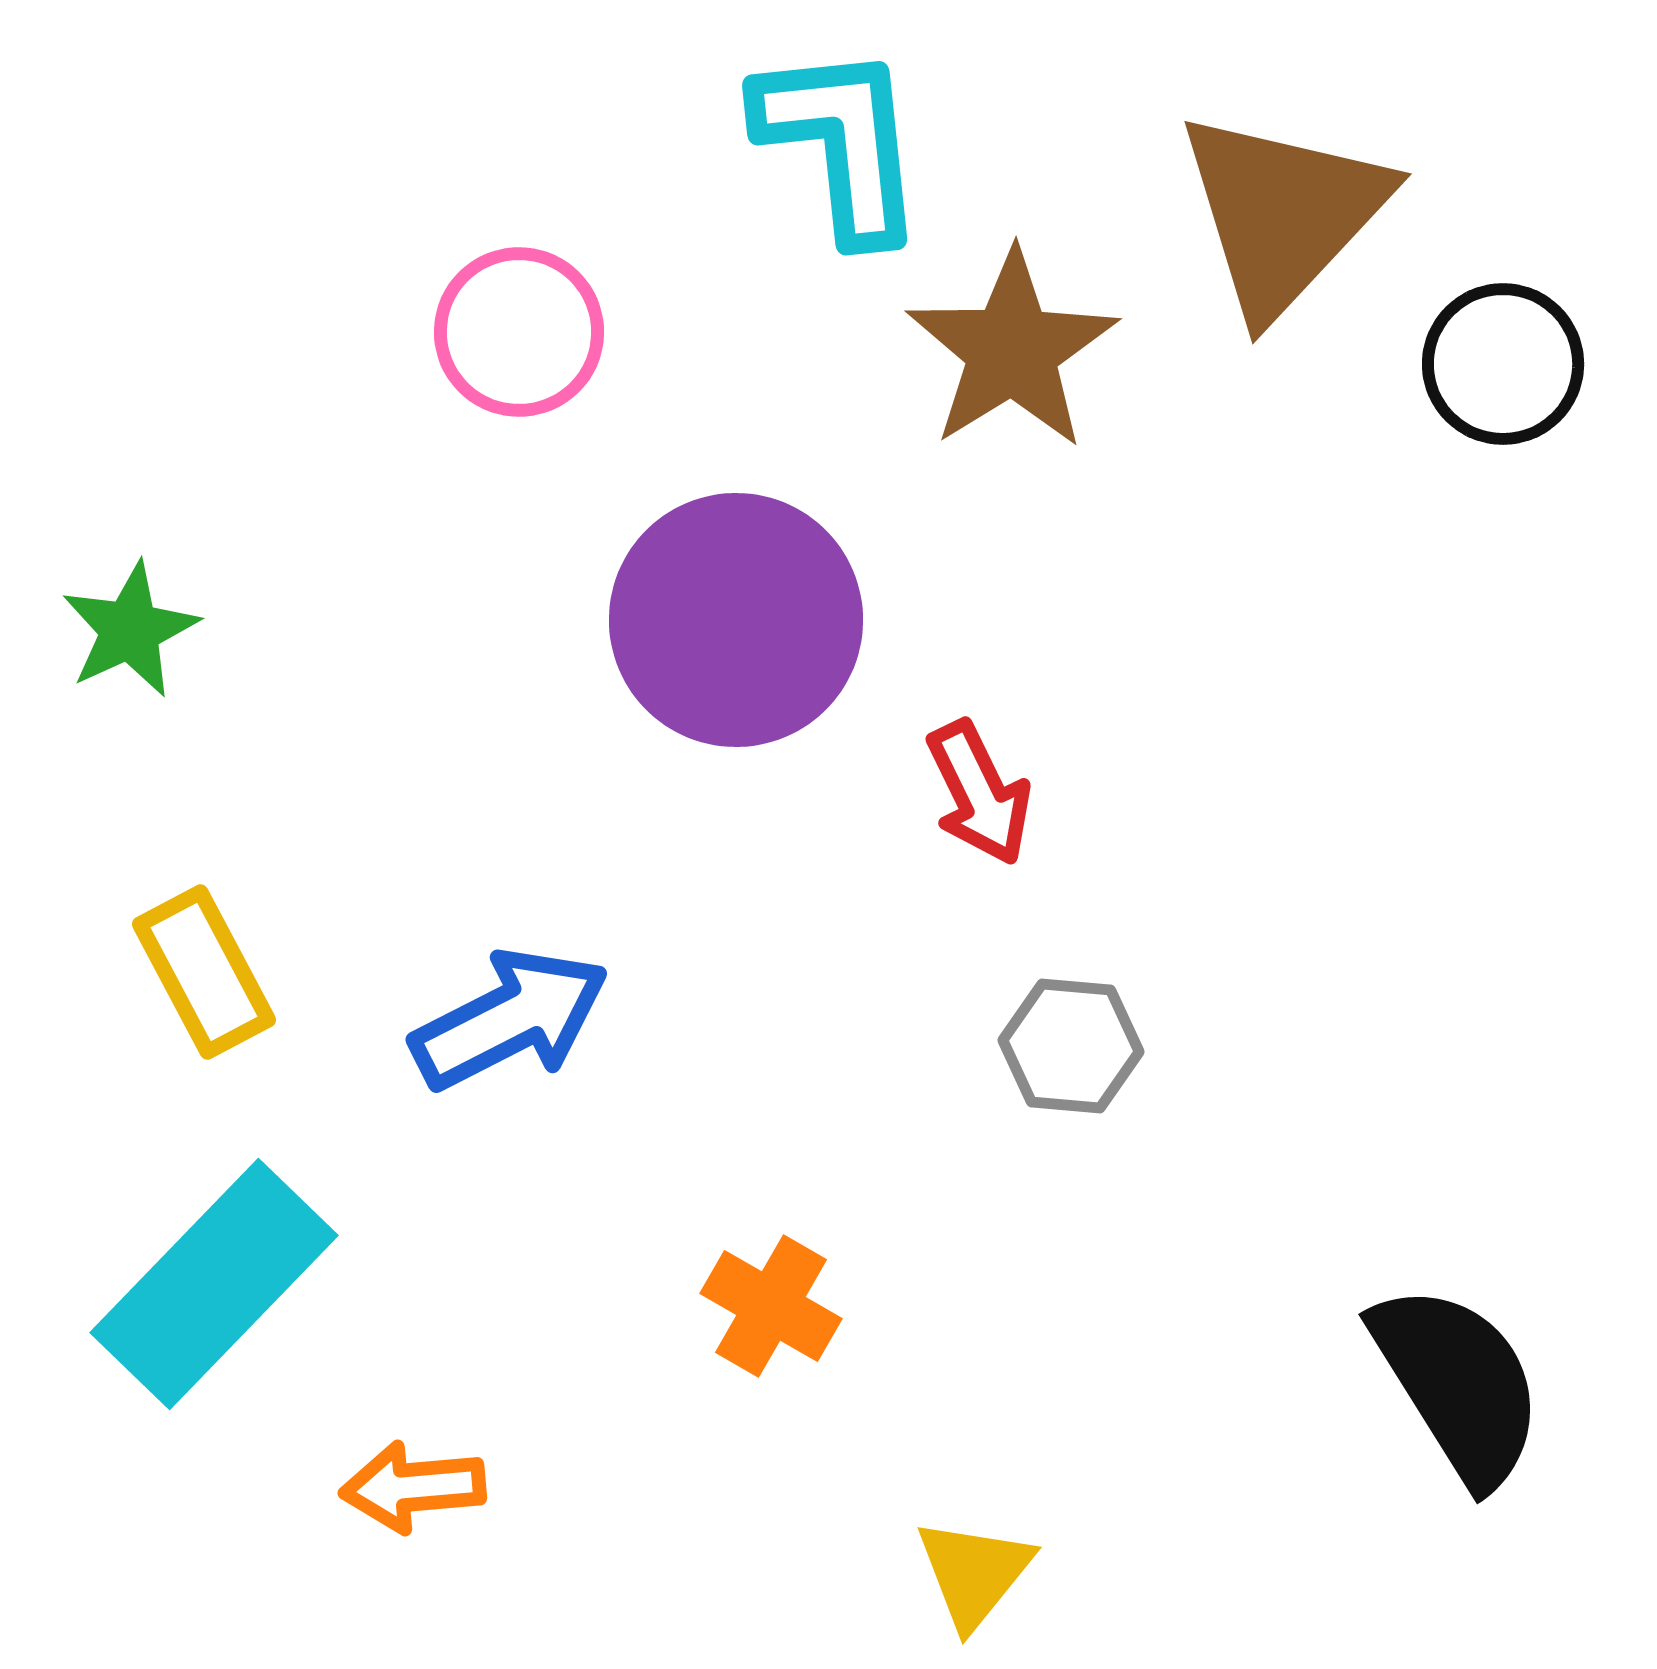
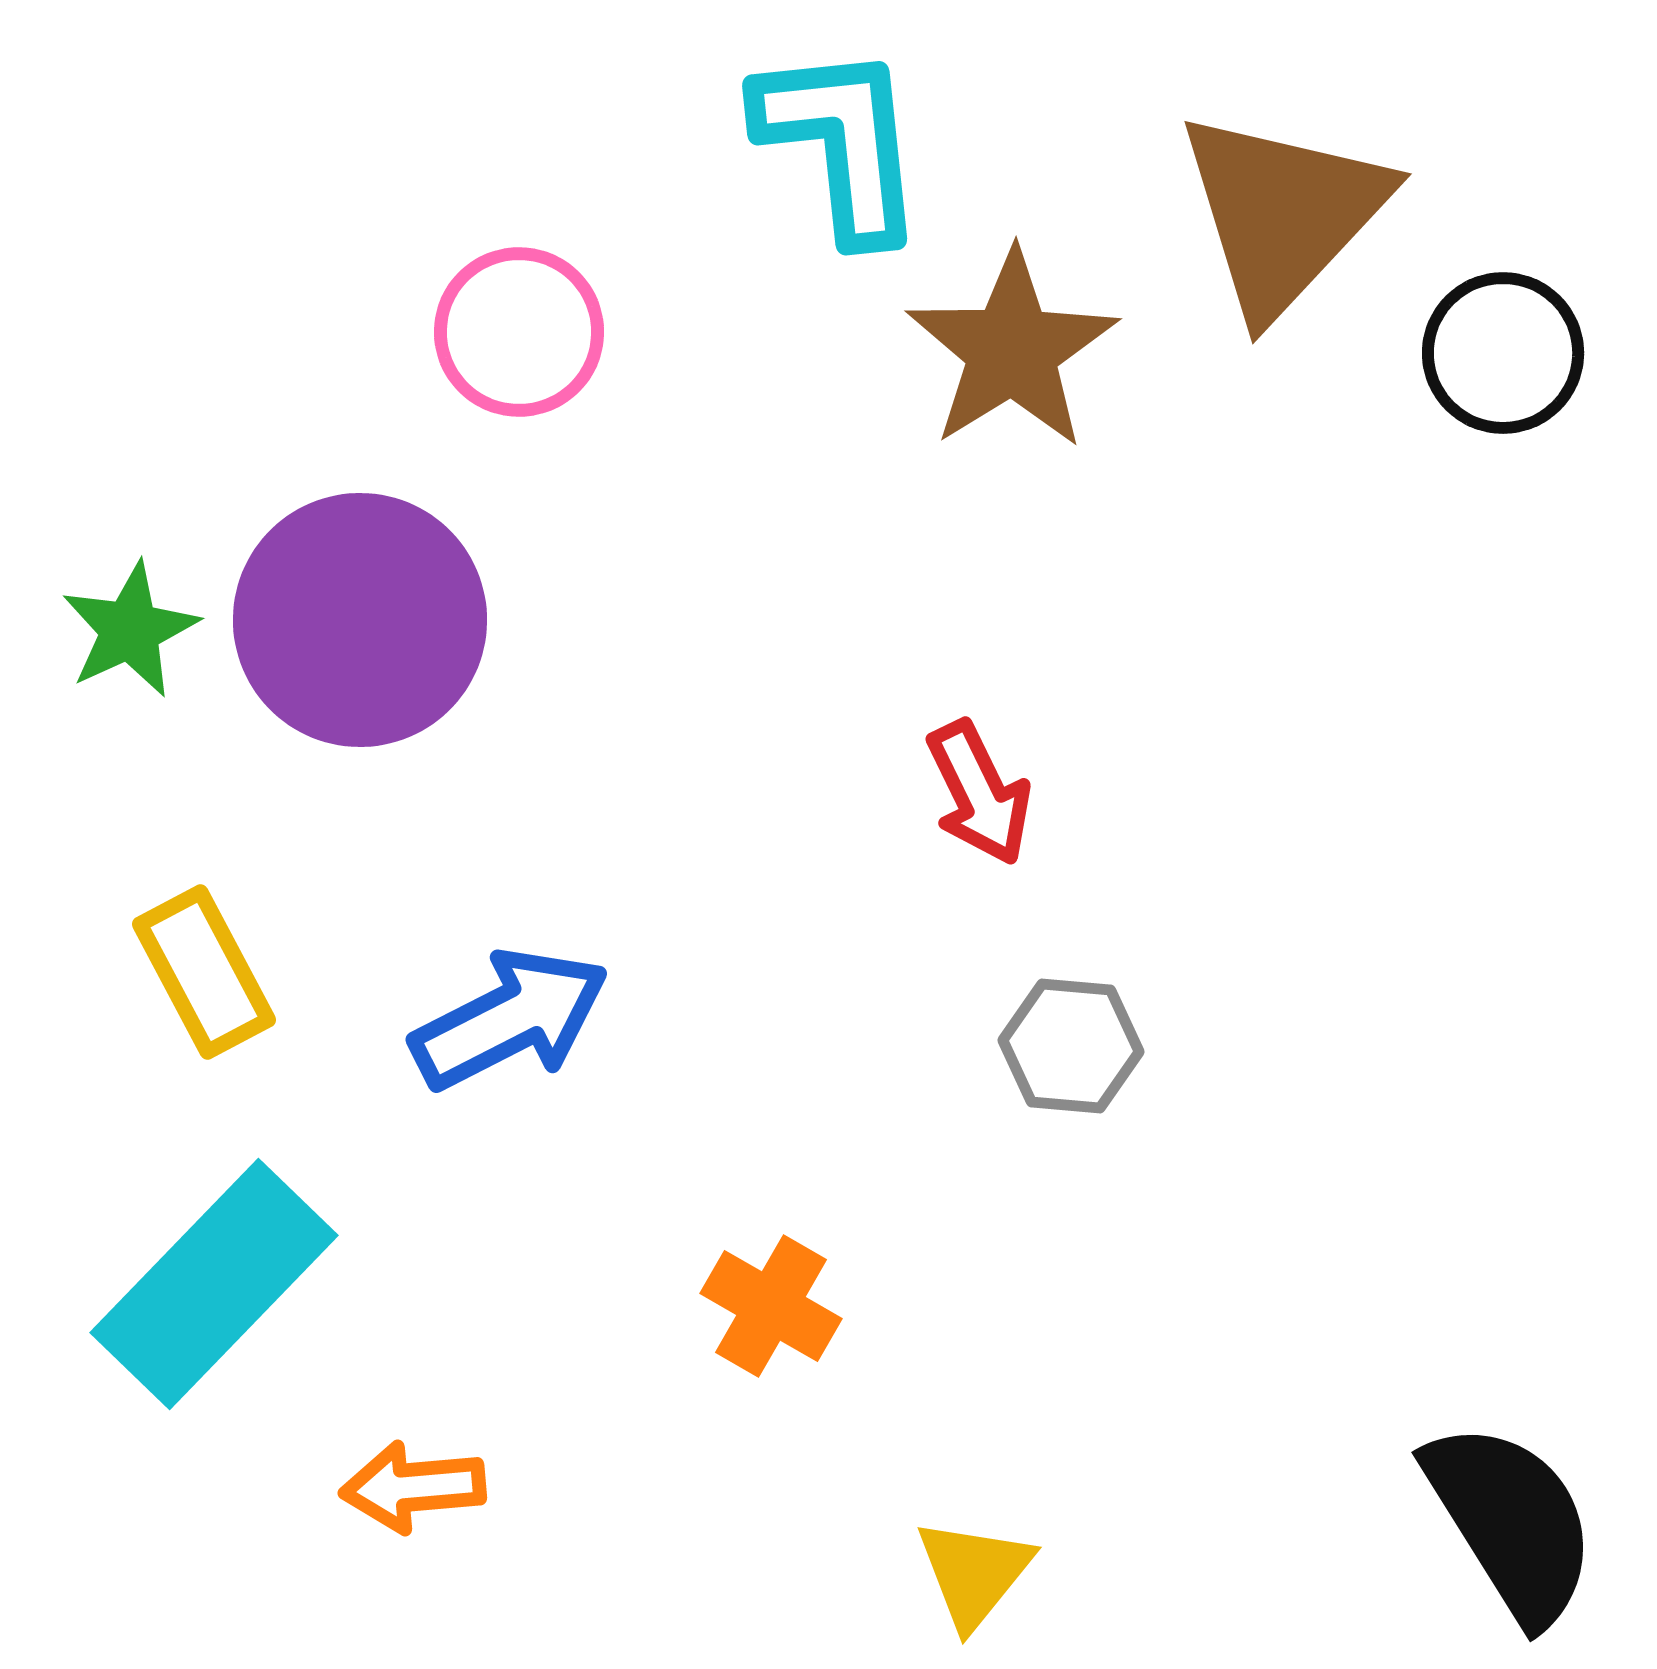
black circle: moved 11 px up
purple circle: moved 376 px left
black semicircle: moved 53 px right, 138 px down
